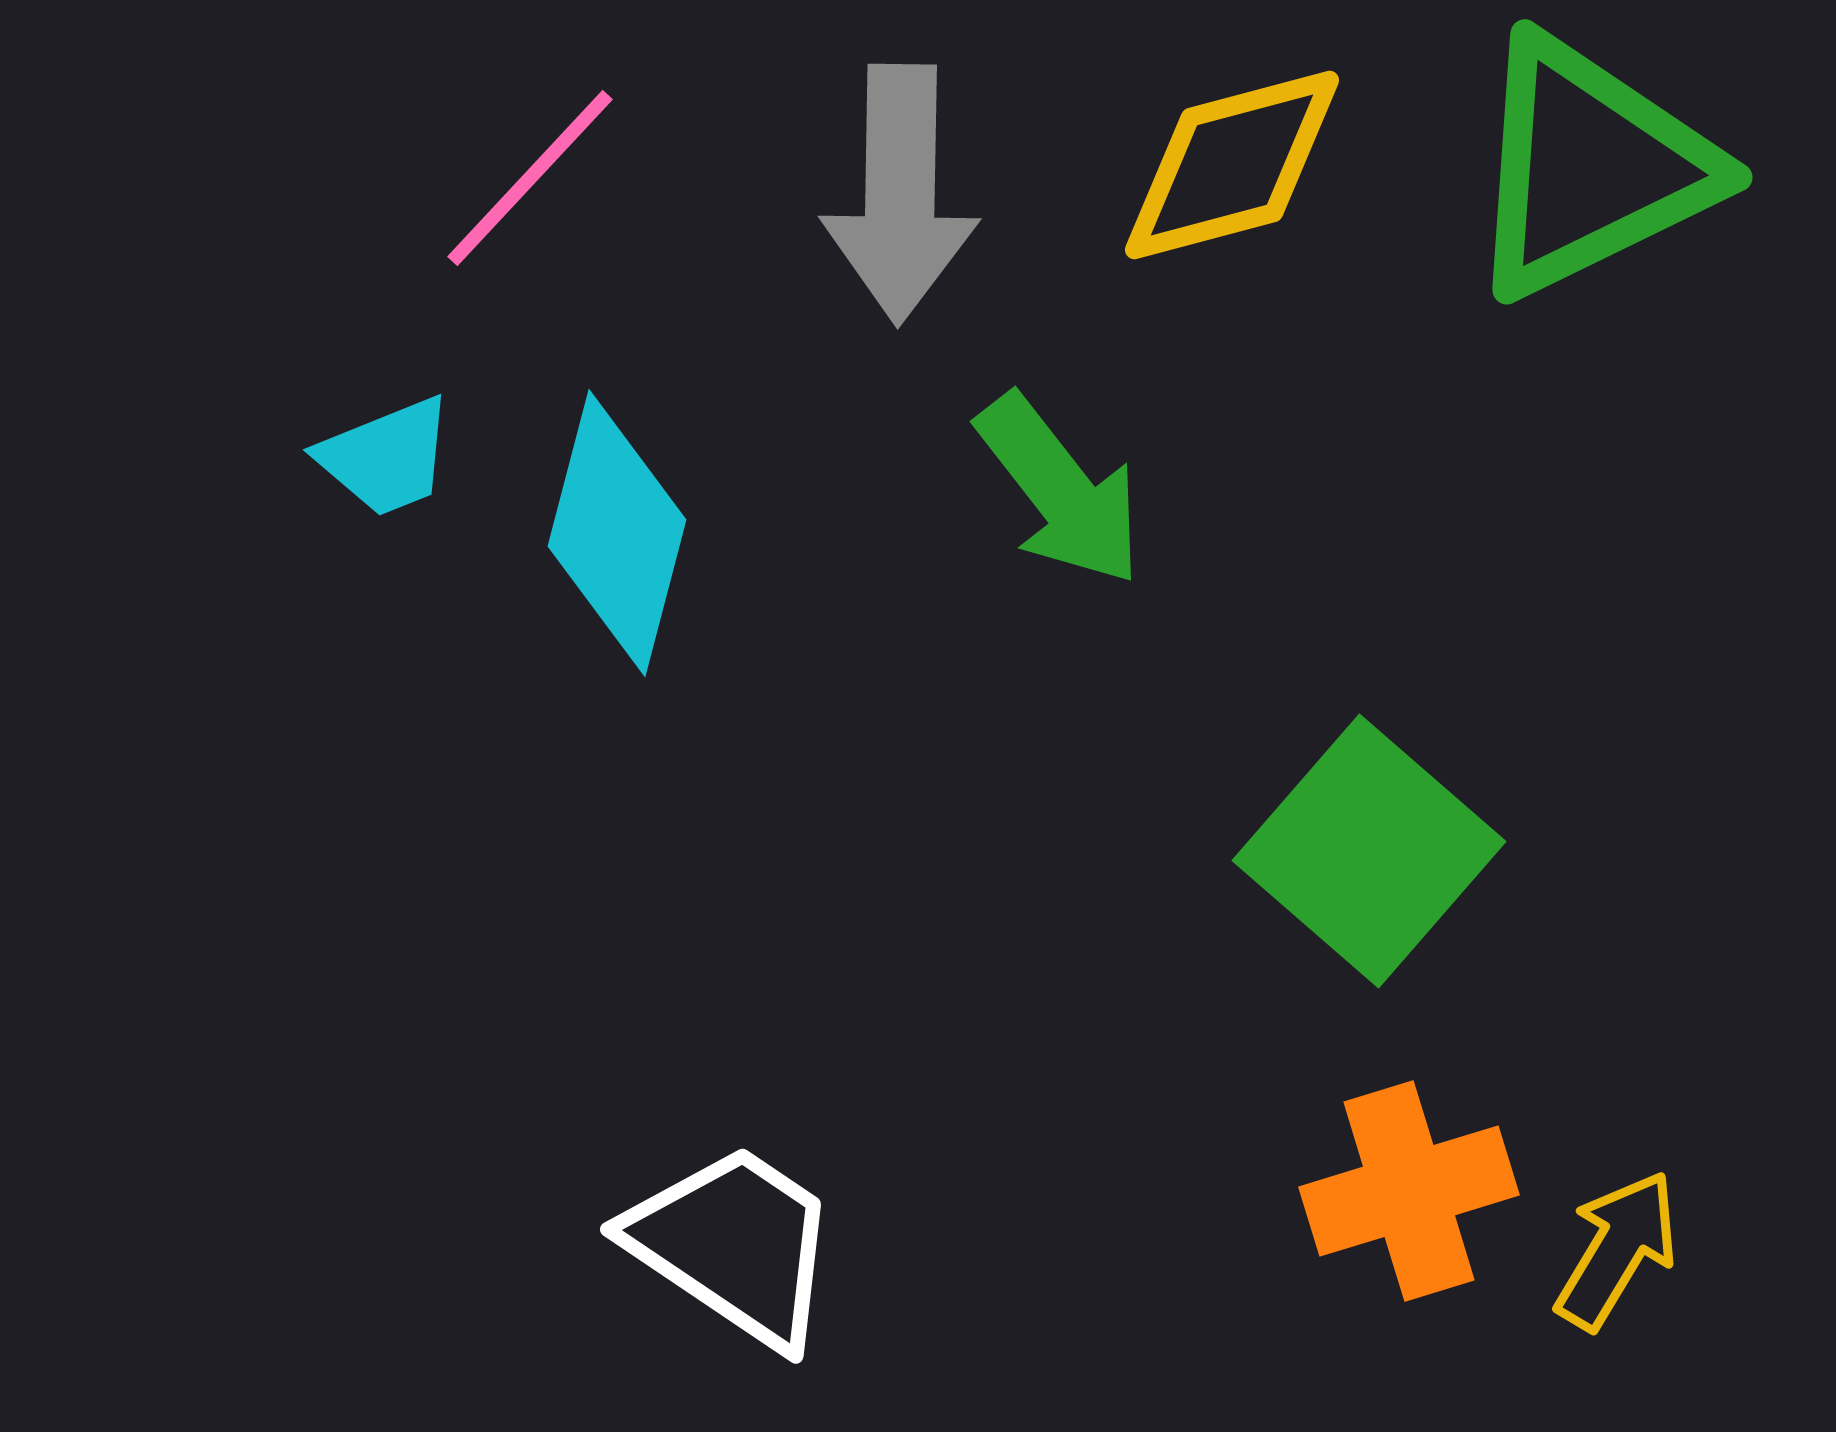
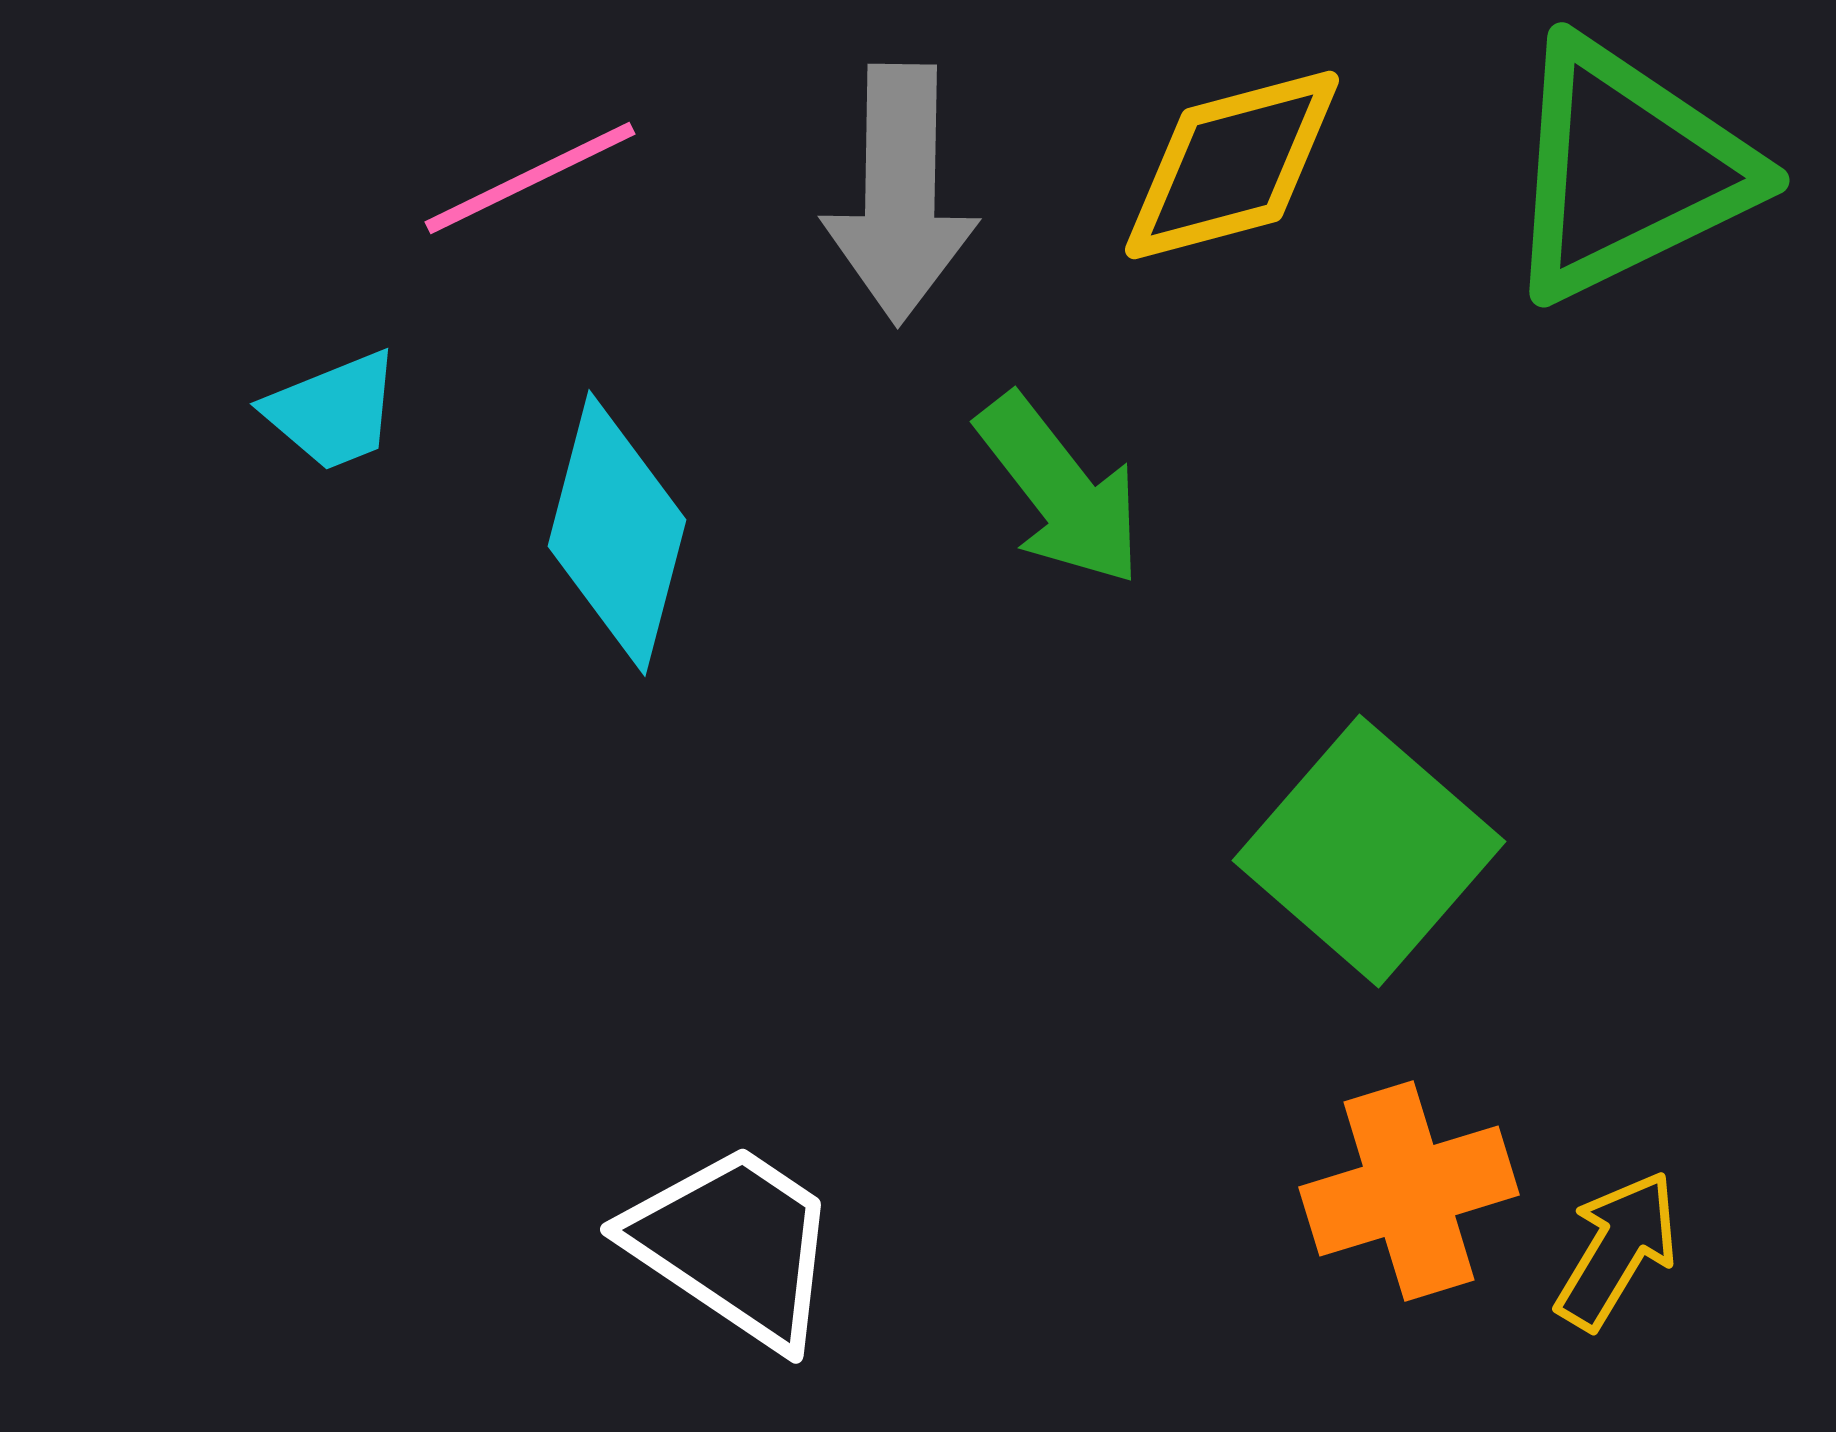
green triangle: moved 37 px right, 3 px down
pink line: rotated 21 degrees clockwise
cyan trapezoid: moved 53 px left, 46 px up
